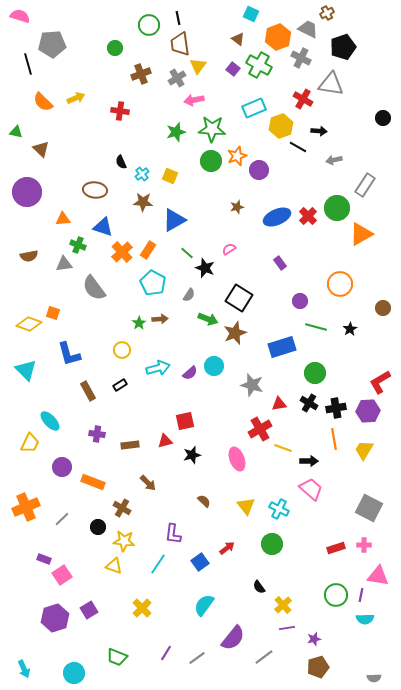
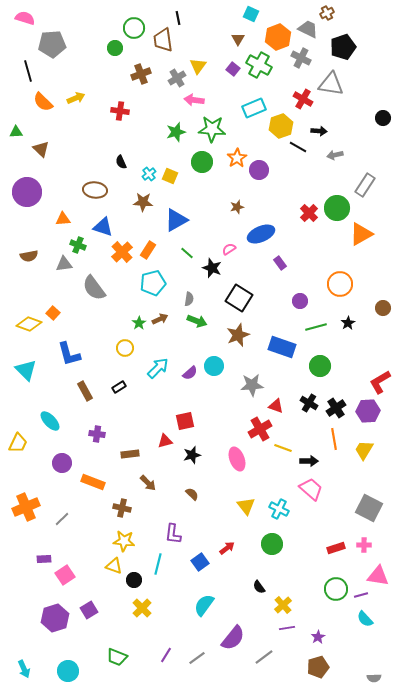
pink semicircle at (20, 16): moved 5 px right, 2 px down
green circle at (149, 25): moved 15 px left, 3 px down
brown triangle at (238, 39): rotated 24 degrees clockwise
brown trapezoid at (180, 44): moved 17 px left, 4 px up
black line at (28, 64): moved 7 px down
pink arrow at (194, 100): rotated 18 degrees clockwise
green triangle at (16, 132): rotated 16 degrees counterclockwise
orange star at (237, 156): moved 2 px down; rotated 12 degrees counterclockwise
gray arrow at (334, 160): moved 1 px right, 5 px up
green circle at (211, 161): moved 9 px left, 1 px down
cyan cross at (142, 174): moved 7 px right
red cross at (308, 216): moved 1 px right, 3 px up
blue ellipse at (277, 217): moved 16 px left, 17 px down
blue triangle at (174, 220): moved 2 px right
black star at (205, 268): moved 7 px right
cyan pentagon at (153, 283): rotated 30 degrees clockwise
gray semicircle at (189, 295): moved 4 px down; rotated 24 degrees counterclockwise
orange square at (53, 313): rotated 24 degrees clockwise
brown arrow at (160, 319): rotated 21 degrees counterclockwise
green arrow at (208, 319): moved 11 px left, 2 px down
green line at (316, 327): rotated 30 degrees counterclockwise
black star at (350, 329): moved 2 px left, 6 px up
brown star at (235, 333): moved 3 px right, 2 px down
blue rectangle at (282, 347): rotated 36 degrees clockwise
yellow circle at (122, 350): moved 3 px right, 2 px up
cyan arrow at (158, 368): rotated 30 degrees counterclockwise
green circle at (315, 373): moved 5 px right, 7 px up
black rectangle at (120, 385): moved 1 px left, 2 px down
gray star at (252, 385): rotated 20 degrees counterclockwise
brown rectangle at (88, 391): moved 3 px left
red triangle at (279, 404): moved 3 px left, 2 px down; rotated 28 degrees clockwise
black cross at (336, 408): rotated 24 degrees counterclockwise
yellow trapezoid at (30, 443): moved 12 px left
brown rectangle at (130, 445): moved 9 px down
purple circle at (62, 467): moved 4 px up
brown semicircle at (204, 501): moved 12 px left, 7 px up
brown cross at (122, 508): rotated 18 degrees counterclockwise
black circle at (98, 527): moved 36 px right, 53 px down
purple rectangle at (44, 559): rotated 24 degrees counterclockwise
cyan line at (158, 564): rotated 20 degrees counterclockwise
pink square at (62, 575): moved 3 px right
green circle at (336, 595): moved 6 px up
purple line at (361, 595): rotated 64 degrees clockwise
cyan semicircle at (365, 619): rotated 48 degrees clockwise
purple star at (314, 639): moved 4 px right, 2 px up; rotated 16 degrees counterclockwise
purple line at (166, 653): moved 2 px down
cyan circle at (74, 673): moved 6 px left, 2 px up
